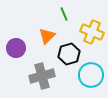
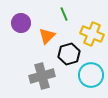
yellow cross: moved 2 px down
purple circle: moved 5 px right, 25 px up
